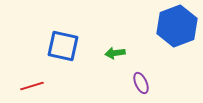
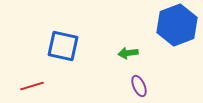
blue hexagon: moved 1 px up
green arrow: moved 13 px right
purple ellipse: moved 2 px left, 3 px down
